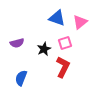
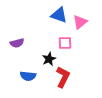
blue triangle: moved 2 px right, 3 px up
pink square: rotated 16 degrees clockwise
black star: moved 5 px right, 10 px down
red L-shape: moved 10 px down
blue semicircle: moved 7 px right, 2 px up; rotated 105 degrees counterclockwise
